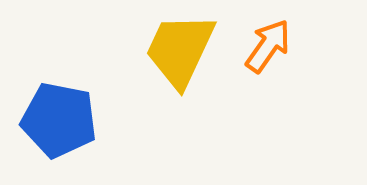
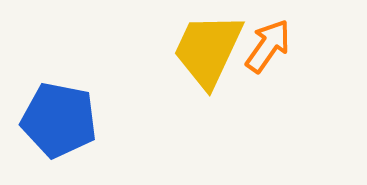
yellow trapezoid: moved 28 px right
